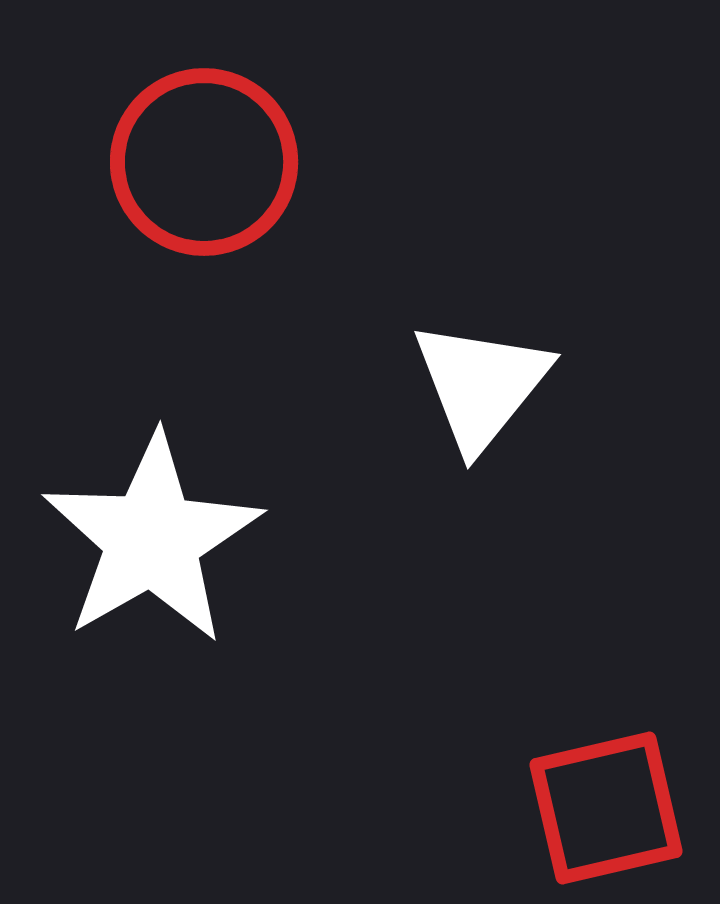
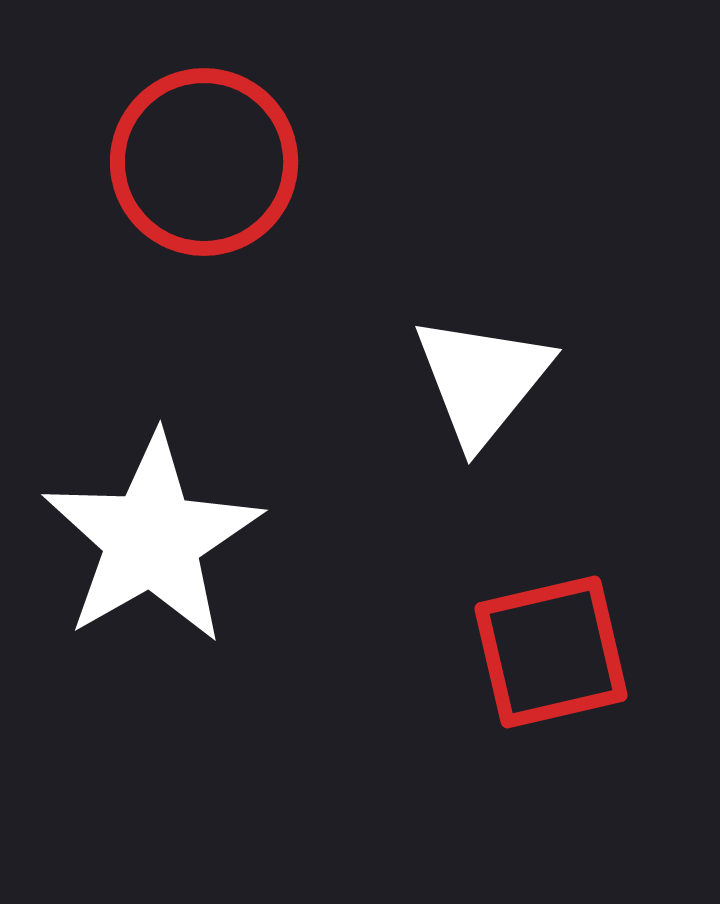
white triangle: moved 1 px right, 5 px up
red square: moved 55 px left, 156 px up
